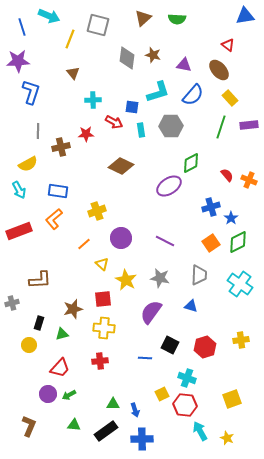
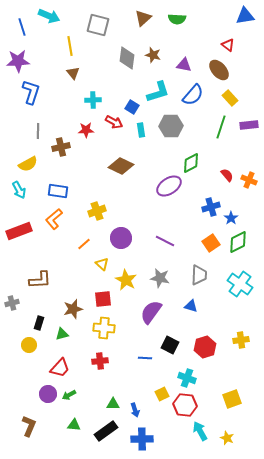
yellow line at (70, 39): moved 7 px down; rotated 30 degrees counterclockwise
blue square at (132, 107): rotated 24 degrees clockwise
red star at (86, 134): moved 4 px up
